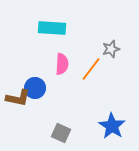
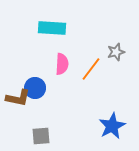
gray star: moved 5 px right, 3 px down
blue star: rotated 12 degrees clockwise
gray square: moved 20 px left, 3 px down; rotated 30 degrees counterclockwise
